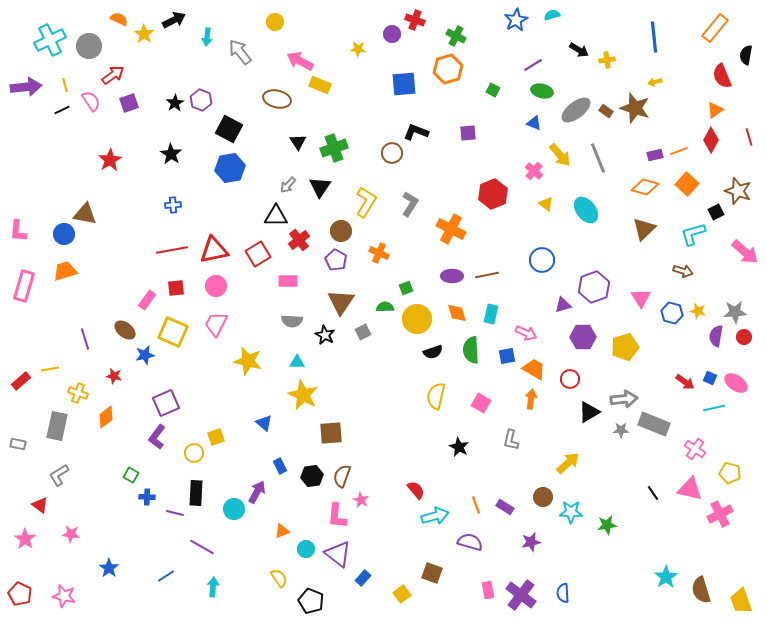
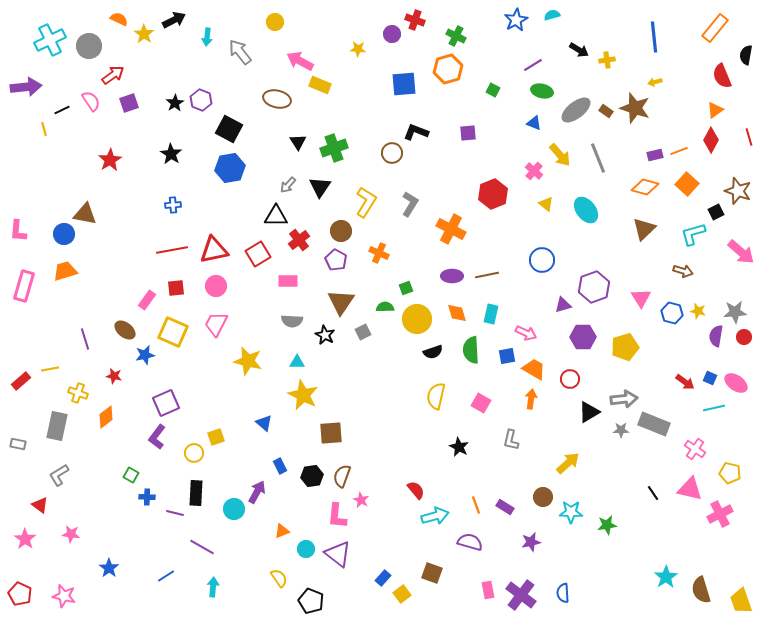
yellow line at (65, 85): moved 21 px left, 44 px down
pink arrow at (745, 252): moved 4 px left
blue rectangle at (363, 578): moved 20 px right
